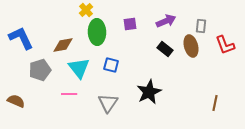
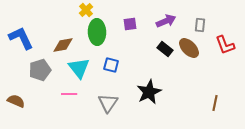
gray rectangle: moved 1 px left, 1 px up
brown ellipse: moved 2 px left, 2 px down; rotated 30 degrees counterclockwise
